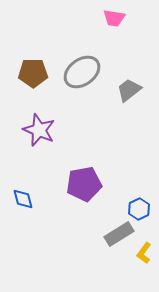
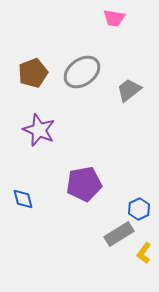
brown pentagon: rotated 20 degrees counterclockwise
